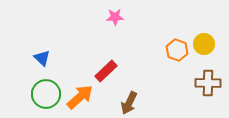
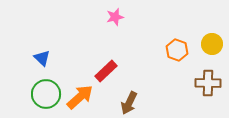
pink star: rotated 12 degrees counterclockwise
yellow circle: moved 8 px right
